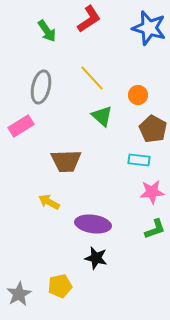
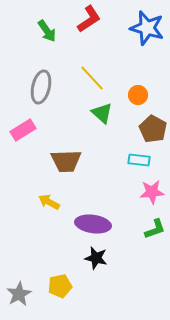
blue star: moved 2 px left
green triangle: moved 3 px up
pink rectangle: moved 2 px right, 4 px down
